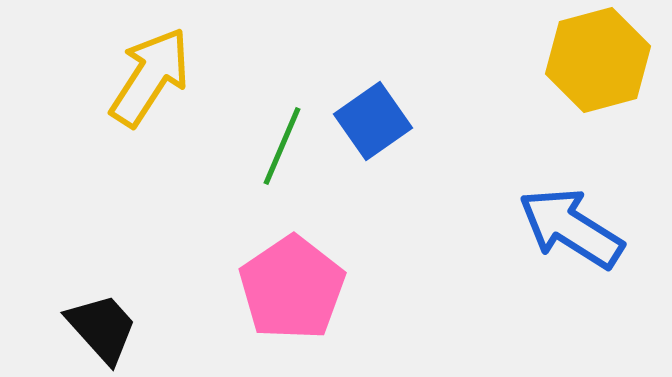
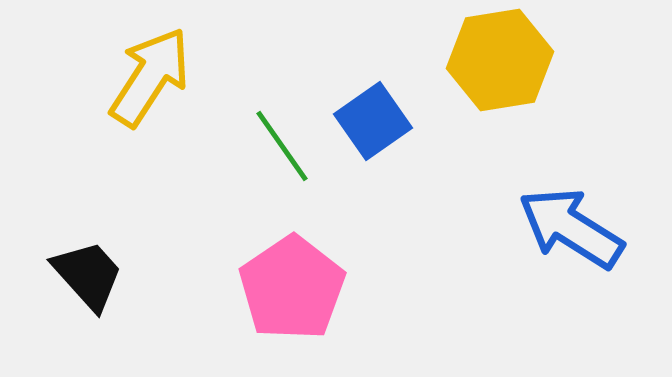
yellow hexagon: moved 98 px left; rotated 6 degrees clockwise
green line: rotated 58 degrees counterclockwise
black trapezoid: moved 14 px left, 53 px up
